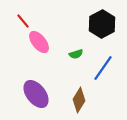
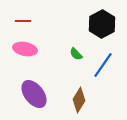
red line: rotated 49 degrees counterclockwise
pink ellipse: moved 14 px left, 7 px down; rotated 40 degrees counterclockwise
green semicircle: rotated 64 degrees clockwise
blue line: moved 3 px up
purple ellipse: moved 2 px left
